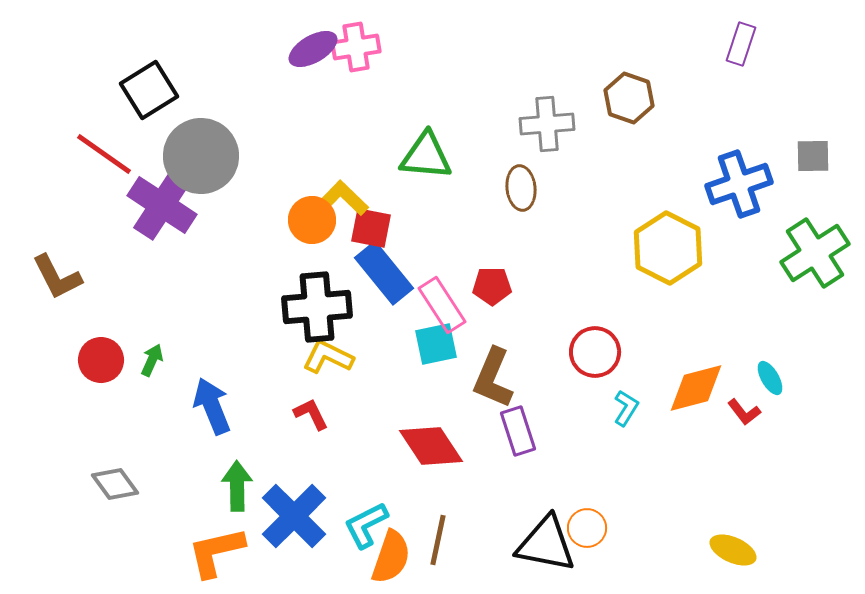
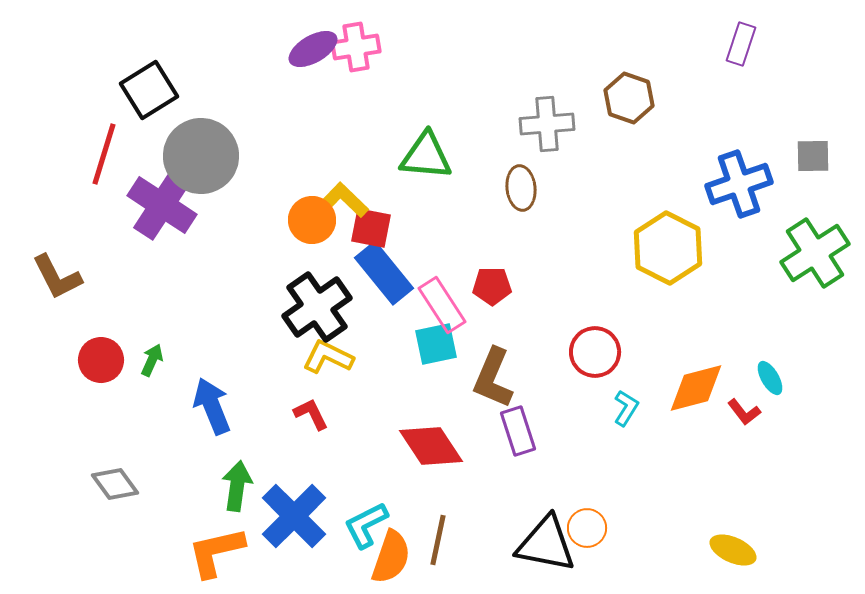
red line at (104, 154): rotated 72 degrees clockwise
yellow L-shape at (344, 198): moved 2 px down
black cross at (317, 307): rotated 30 degrees counterclockwise
green arrow at (237, 486): rotated 9 degrees clockwise
